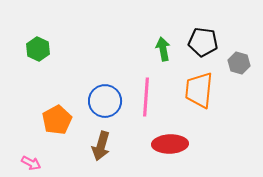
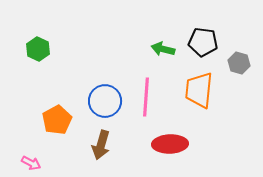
green arrow: rotated 65 degrees counterclockwise
brown arrow: moved 1 px up
